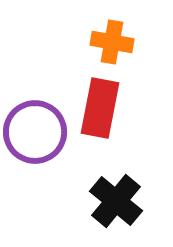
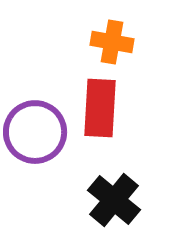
red rectangle: rotated 8 degrees counterclockwise
black cross: moved 2 px left, 1 px up
